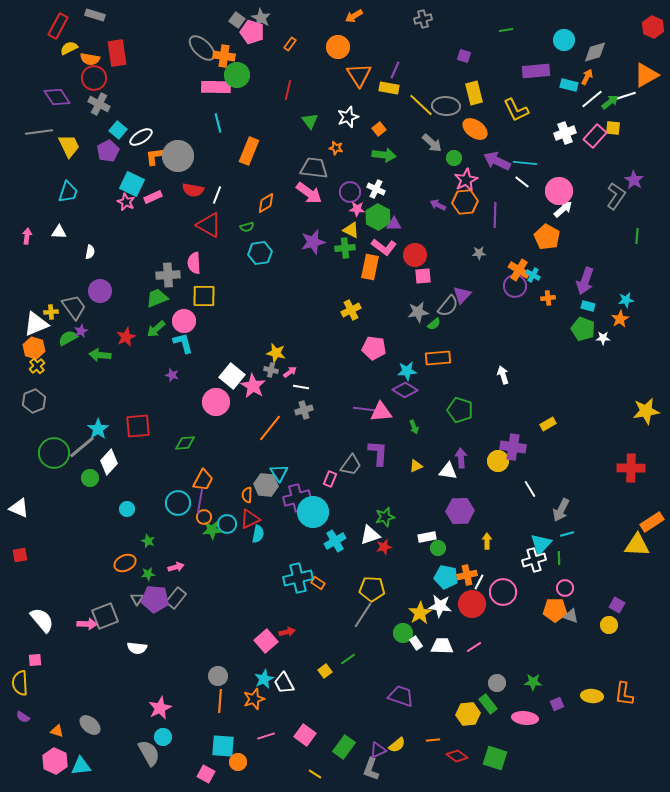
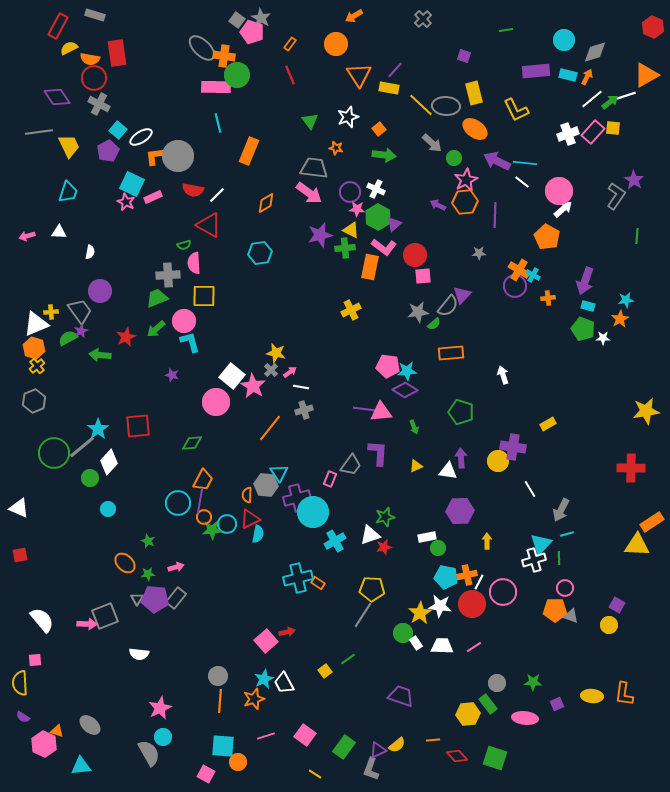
gray cross at (423, 19): rotated 30 degrees counterclockwise
orange circle at (338, 47): moved 2 px left, 3 px up
purple line at (395, 70): rotated 18 degrees clockwise
cyan rectangle at (569, 85): moved 1 px left, 10 px up
red line at (288, 90): moved 2 px right, 15 px up; rotated 36 degrees counterclockwise
white cross at (565, 133): moved 3 px right, 1 px down
pink rectangle at (595, 136): moved 2 px left, 4 px up
white line at (217, 195): rotated 24 degrees clockwise
purple triangle at (394, 224): rotated 42 degrees counterclockwise
green semicircle at (247, 227): moved 63 px left, 18 px down
pink arrow at (27, 236): rotated 112 degrees counterclockwise
purple star at (313, 242): moved 7 px right, 7 px up
gray trapezoid at (74, 307): moved 6 px right, 4 px down
cyan L-shape at (183, 343): moved 7 px right, 1 px up
pink pentagon at (374, 348): moved 14 px right, 18 px down
orange rectangle at (438, 358): moved 13 px right, 5 px up
gray cross at (271, 370): rotated 32 degrees clockwise
green pentagon at (460, 410): moved 1 px right, 2 px down
green diamond at (185, 443): moved 7 px right
cyan circle at (127, 509): moved 19 px left
orange ellipse at (125, 563): rotated 70 degrees clockwise
white semicircle at (137, 648): moved 2 px right, 6 px down
red diamond at (457, 756): rotated 10 degrees clockwise
pink hexagon at (55, 761): moved 11 px left, 17 px up
